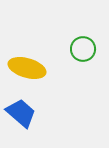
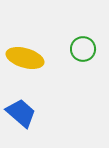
yellow ellipse: moved 2 px left, 10 px up
